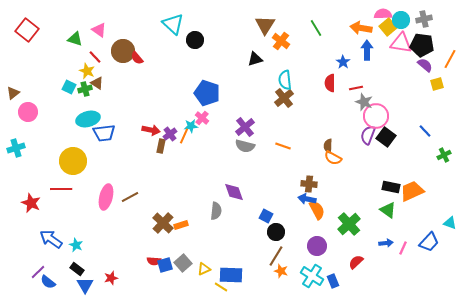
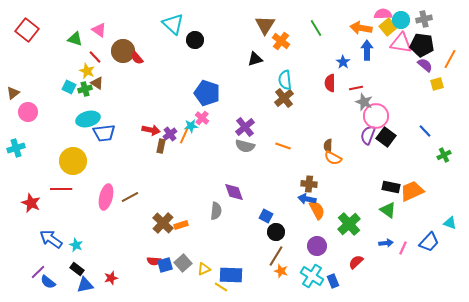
blue triangle at (85, 285): rotated 48 degrees clockwise
